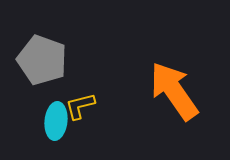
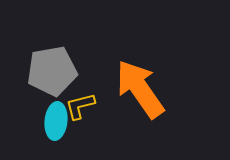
gray pentagon: moved 10 px right, 11 px down; rotated 30 degrees counterclockwise
orange arrow: moved 34 px left, 2 px up
